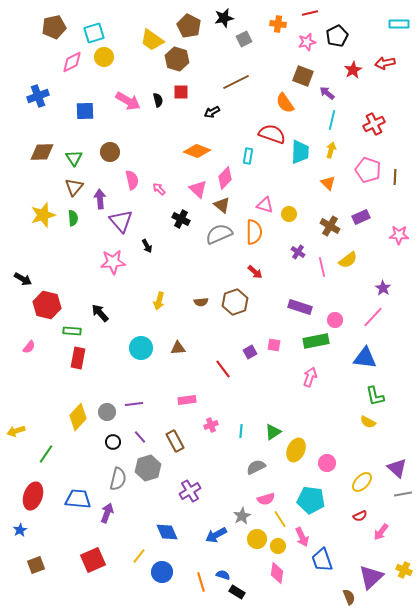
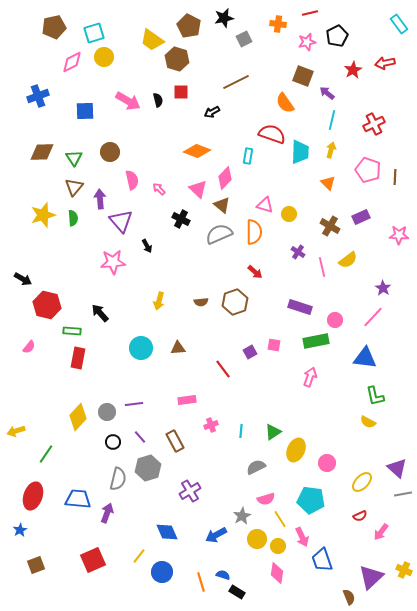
cyan rectangle at (399, 24): rotated 54 degrees clockwise
